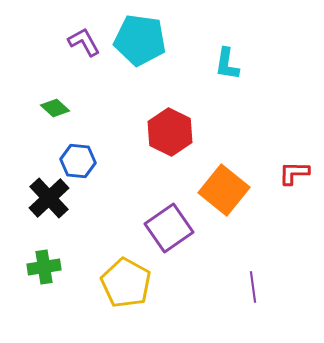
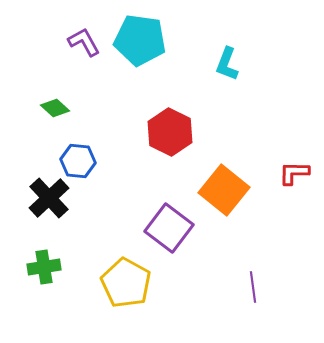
cyan L-shape: rotated 12 degrees clockwise
purple square: rotated 18 degrees counterclockwise
